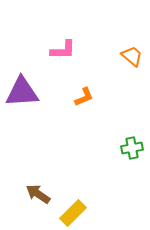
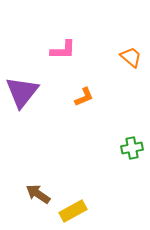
orange trapezoid: moved 1 px left, 1 px down
purple triangle: rotated 48 degrees counterclockwise
yellow rectangle: moved 2 px up; rotated 16 degrees clockwise
